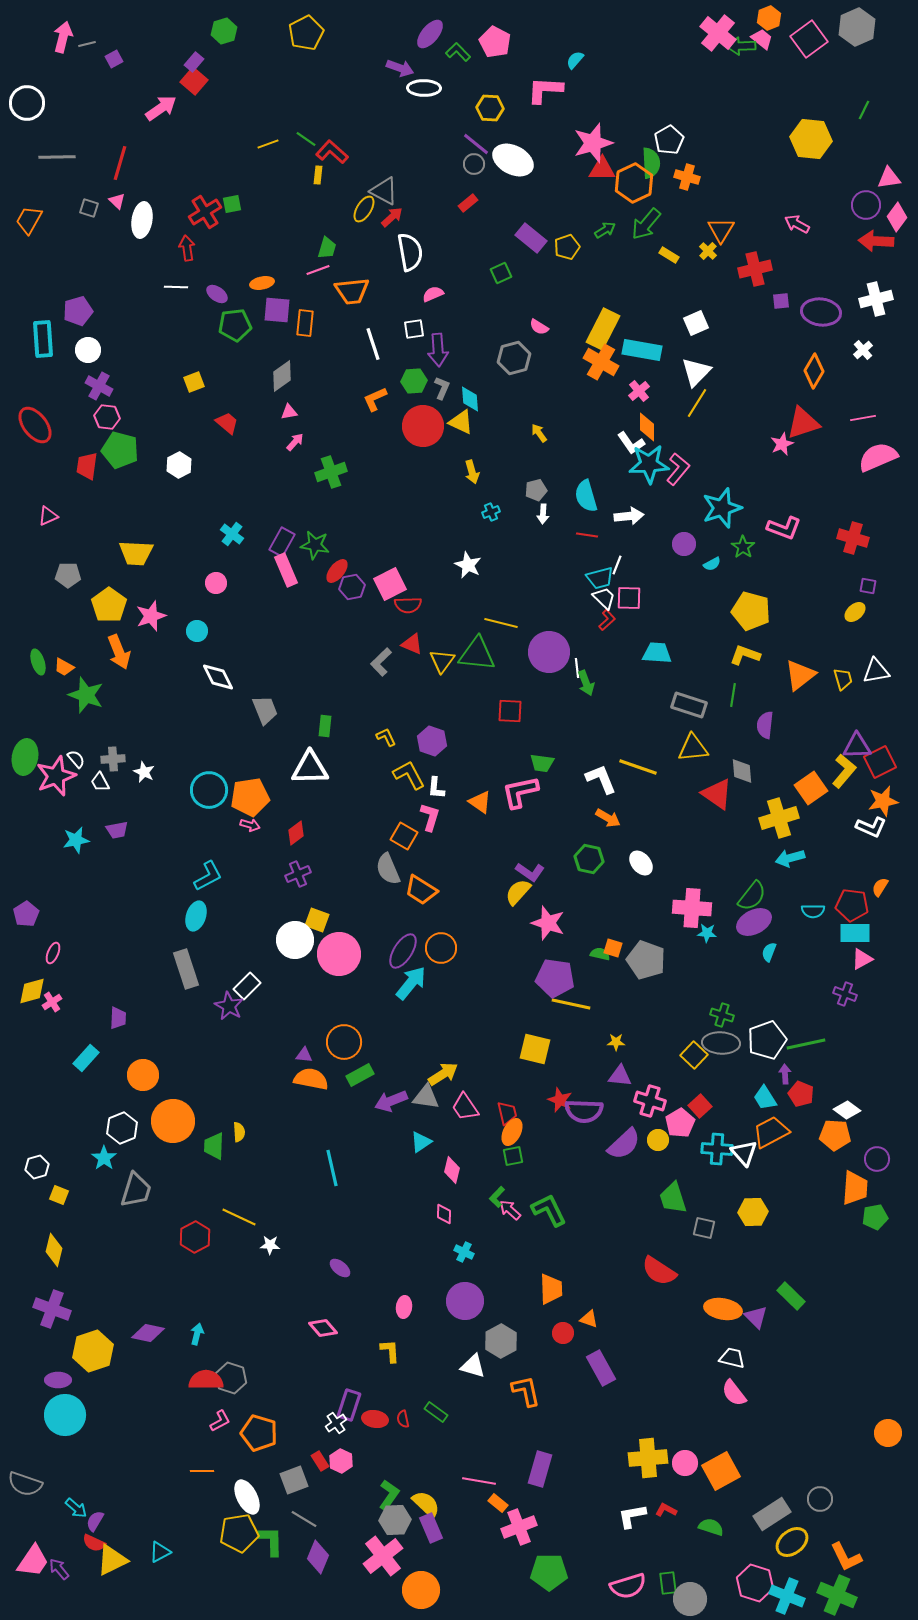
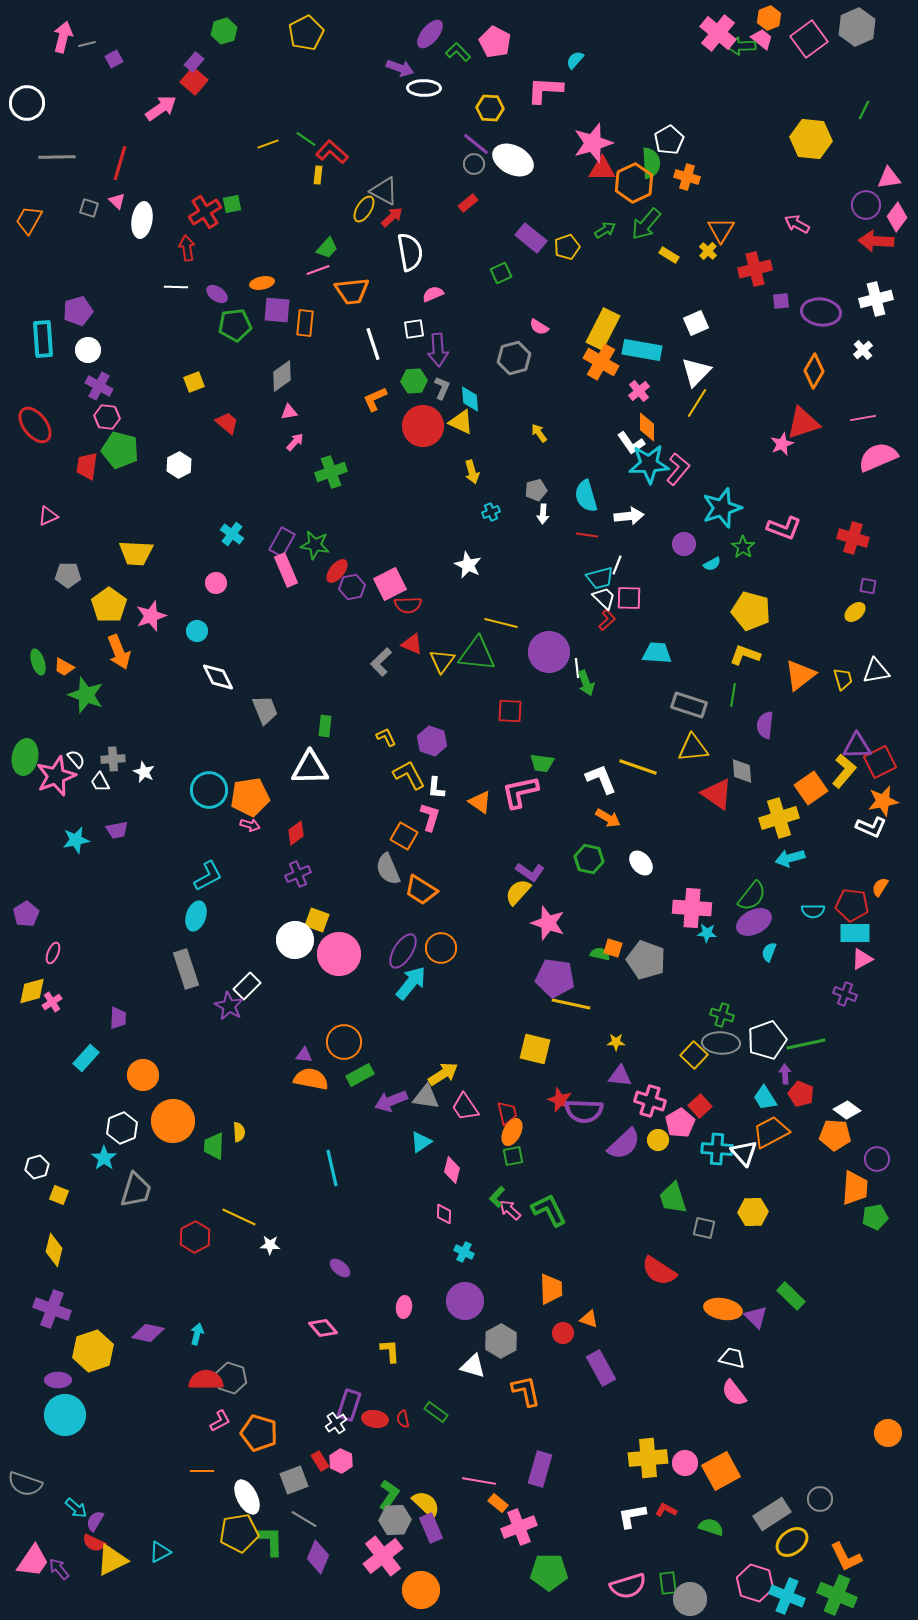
green trapezoid at (327, 248): rotated 25 degrees clockwise
